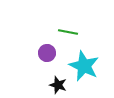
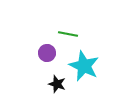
green line: moved 2 px down
black star: moved 1 px left, 1 px up
